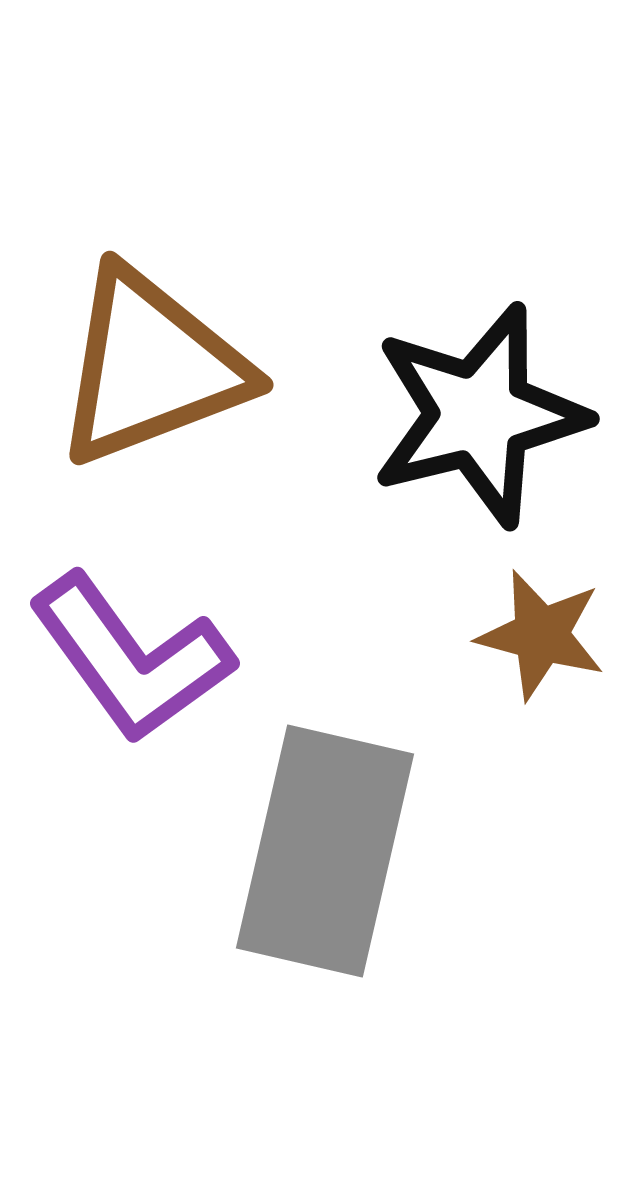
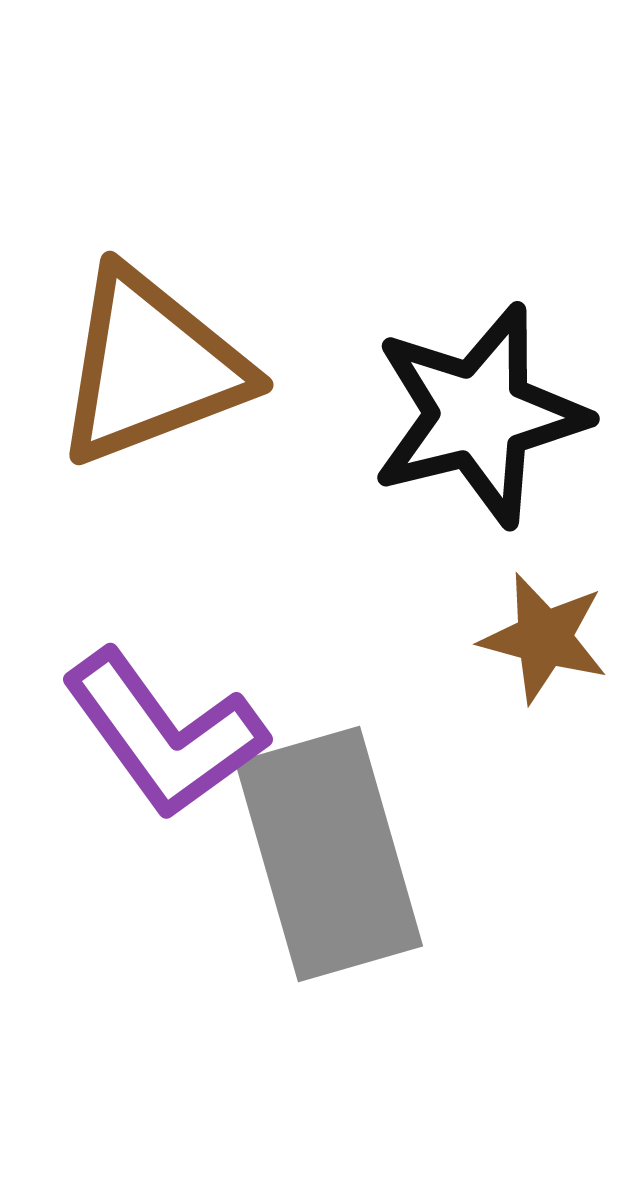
brown star: moved 3 px right, 3 px down
purple L-shape: moved 33 px right, 76 px down
gray rectangle: moved 4 px right, 3 px down; rotated 29 degrees counterclockwise
